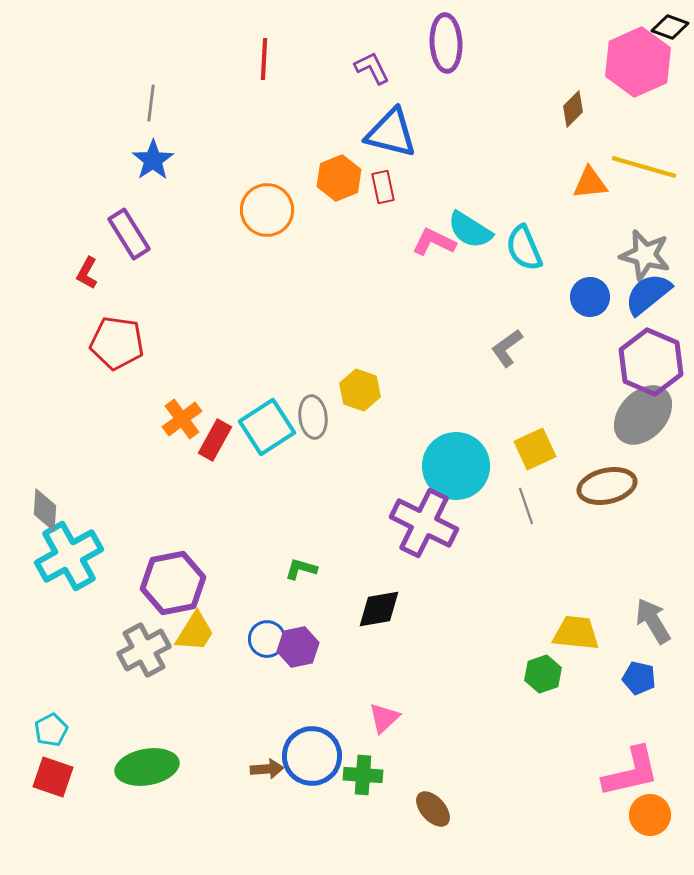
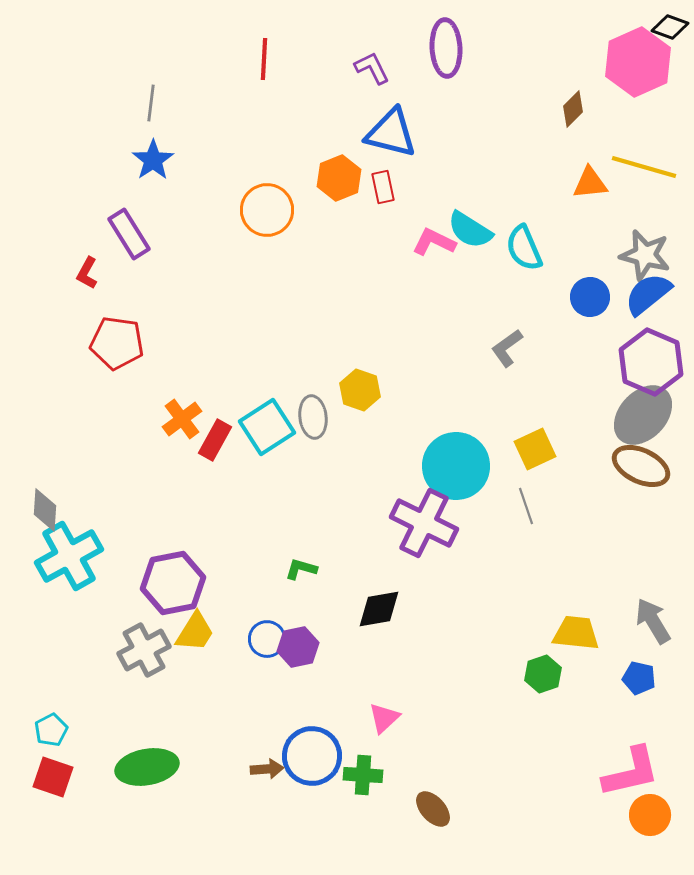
purple ellipse at (446, 43): moved 5 px down
brown ellipse at (607, 486): moved 34 px right, 20 px up; rotated 38 degrees clockwise
